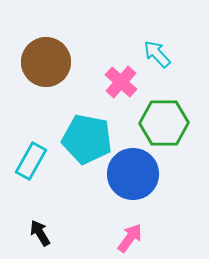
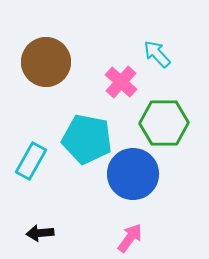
black arrow: rotated 64 degrees counterclockwise
